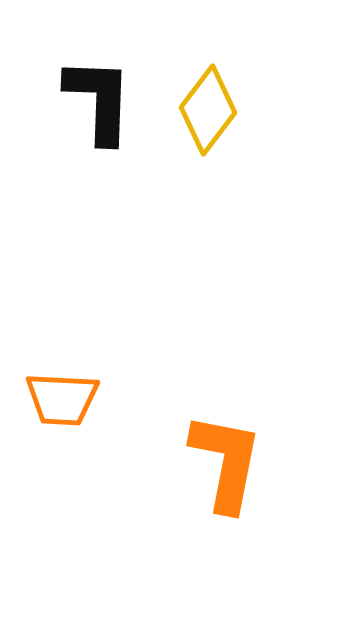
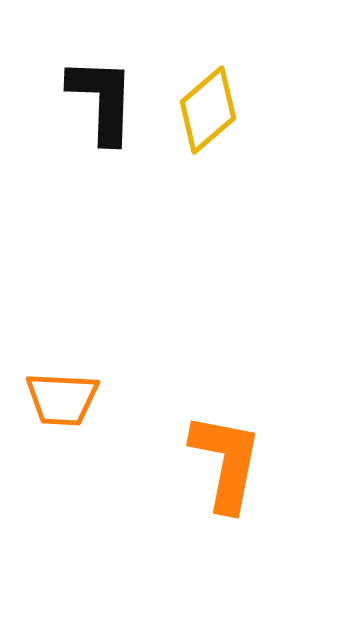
black L-shape: moved 3 px right
yellow diamond: rotated 12 degrees clockwise
